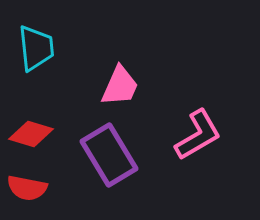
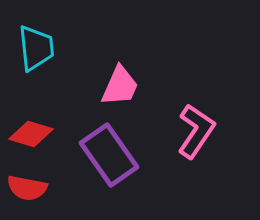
pink L-shape: moved 2 px left, 4 px up; rotated 26 degrees counterclockwise
purple rectangle: rotated 4 degrees counterclockwise
